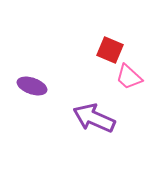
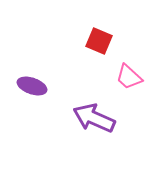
red square: moved 11 px left, 9 px up
